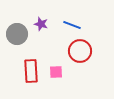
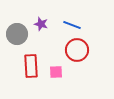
red circle: moved 3 px left, 1 px up
red rectangle: moved 5 px up
